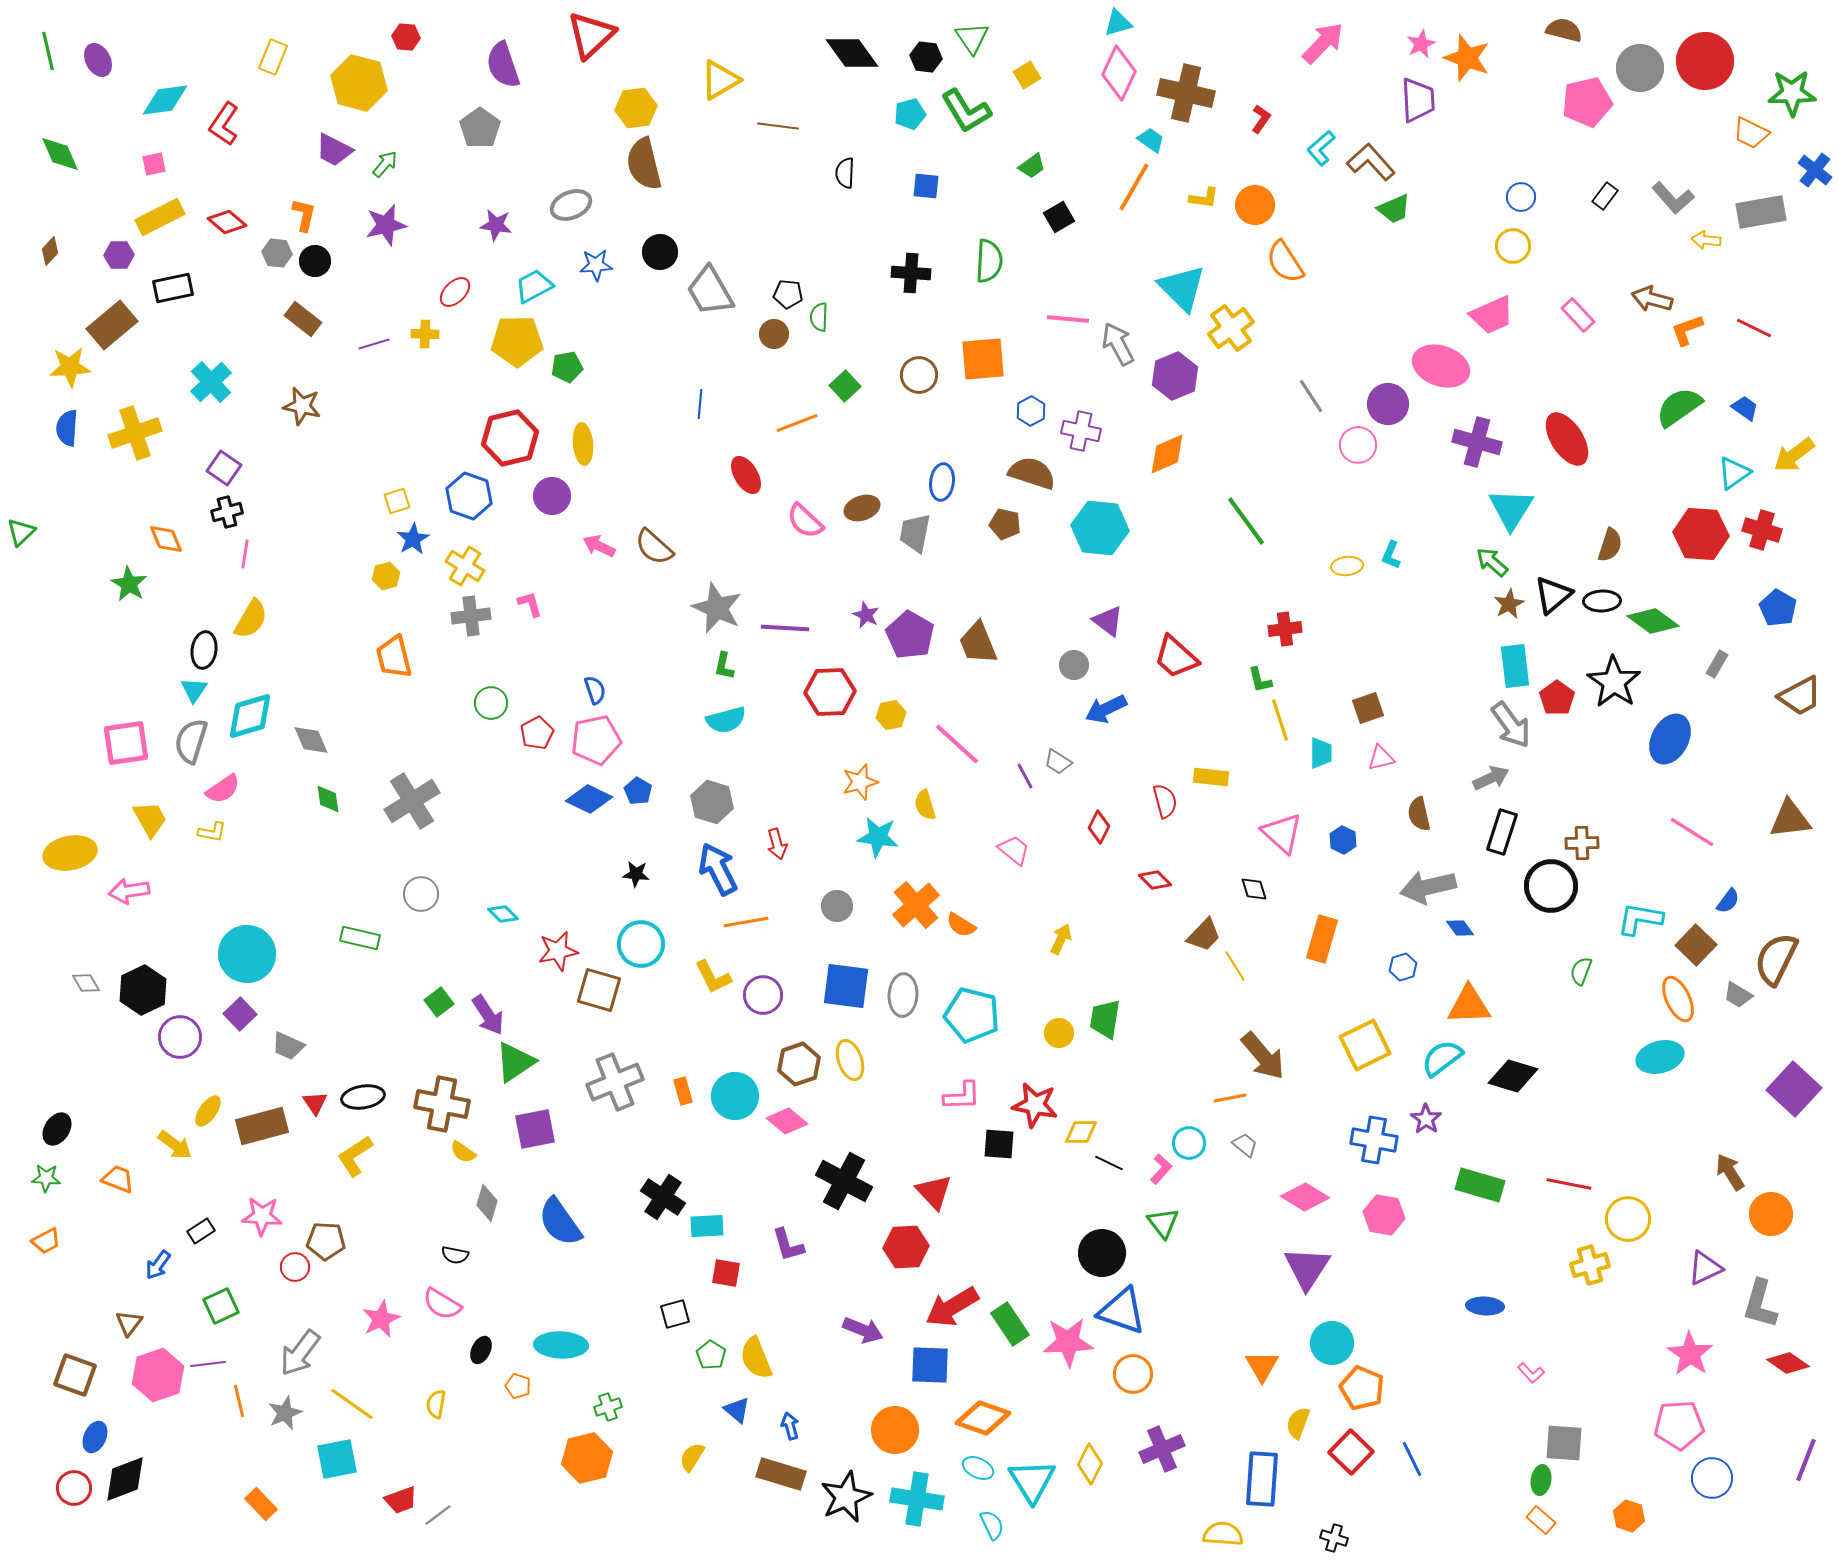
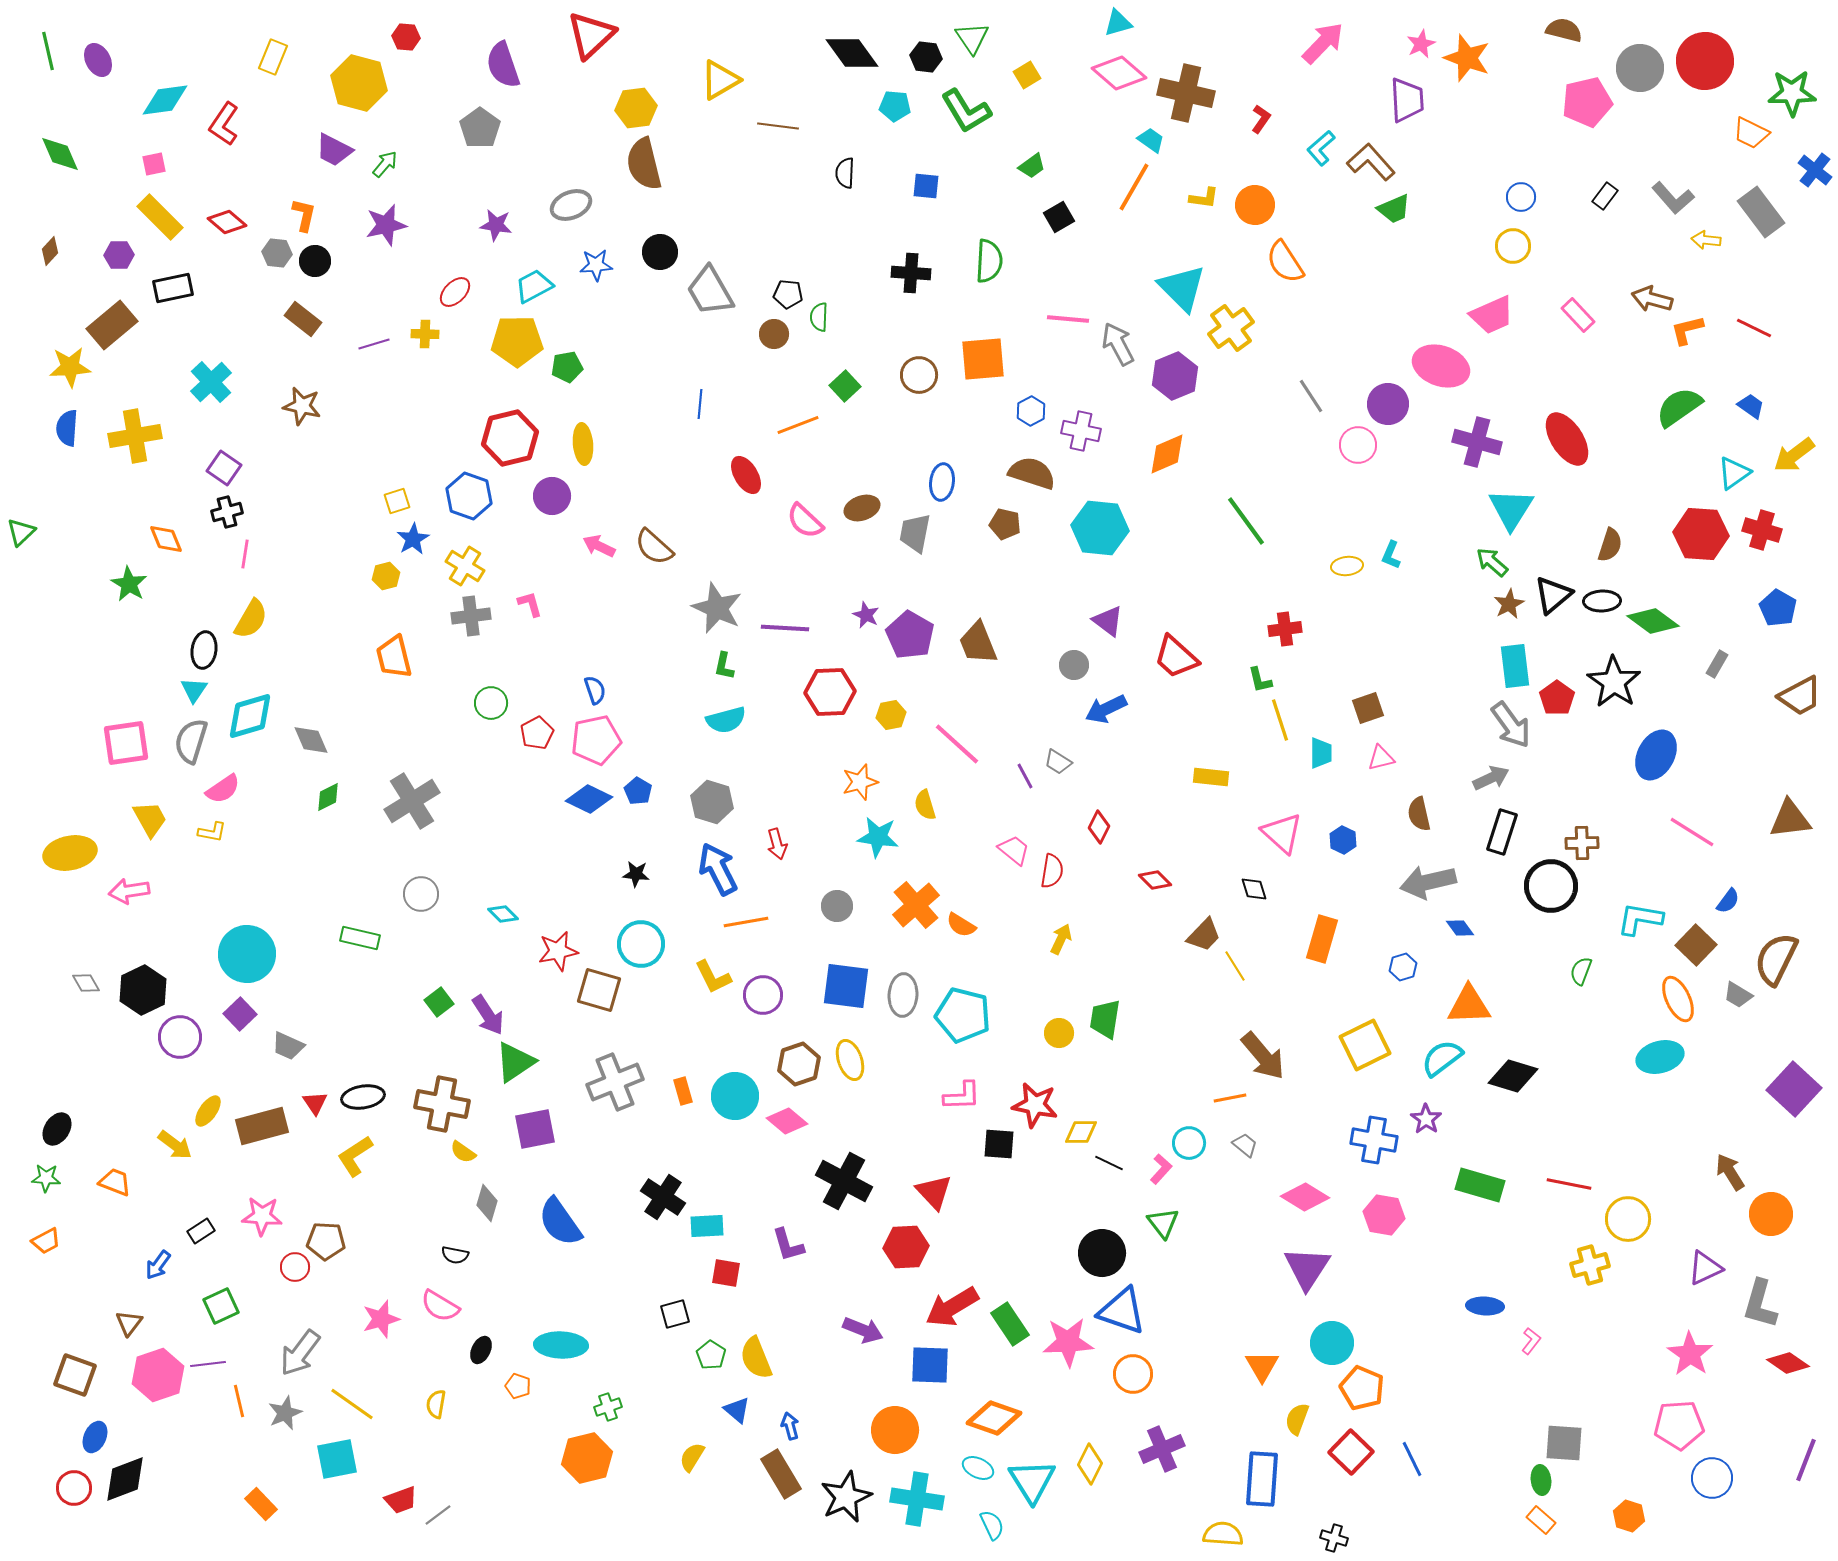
pink diamond at (1119, 73): rotated 74 degrees counterclockwise
purple trapezoid at (1418, 100): moved 11 px left
cyan pentagon at (910, 114): moved 15 px left, 8 px up; rotated 20 degrees clockwise
gray rectangle at (1761, 212): rotated 63 degrees clockwise
yellow rectangle at (160, 217): rotated 72 degrees clockwise
orange L-shape at (1687, 330): rotated 6 degrees clockwise
blue trapezoid at (1745, 408): moved 6 px right, 2 px up
orange line at (797, 423): moved 1 px right, 2 px down
yellow cross at (135, 433): moved 3 px down; rotated 9 degrees clockwise
blue ellipse at (1670, 739): moved 14 px left, 16 px down
green diamond at (328, 799): moved 2 px up; rotated 72 degrees clockwise
red semicircle at (1165, 801): moved 113 px left, 70 px down; rotated 24 degrees clockwise
gray arrow at (1428, 887): moved 5 px up
cyan pentagon at (972, 1015): moved 9 px left
orange trapezoid at (118, 1179): moved 3 px left, 3 px down
pink semicircle at (442, 1304): moved 2 px left, 2 px down
pink star at (381, 1319): rotated 9 degrees clockwise
pink L-shape at (1531, 1373): moved 32 px up; rotated 100 degrees counterclockwise
orange diamond at (983, 1418): moved 11 px right
yellow semicircle at (1298, 1423): moved 1 px left, 4 px up
brown rectangle at (781, 1474): rotated 42 degrees clockwise
green ellipse at (1541, 1480): rotated 16 degrees counterclockwise
